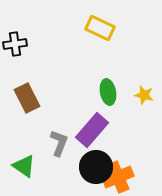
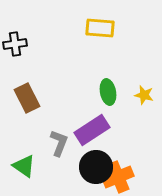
yellow rectangle: rotated 20 degrees counterclockwise
purple rectangle: rotated 16 degrees clockwise
